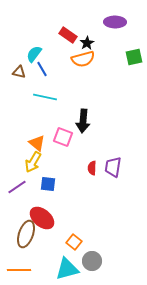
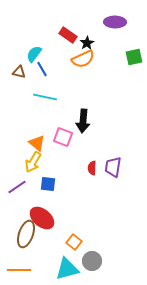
orange semicircle: rotated 10 degrees counterclockwise
